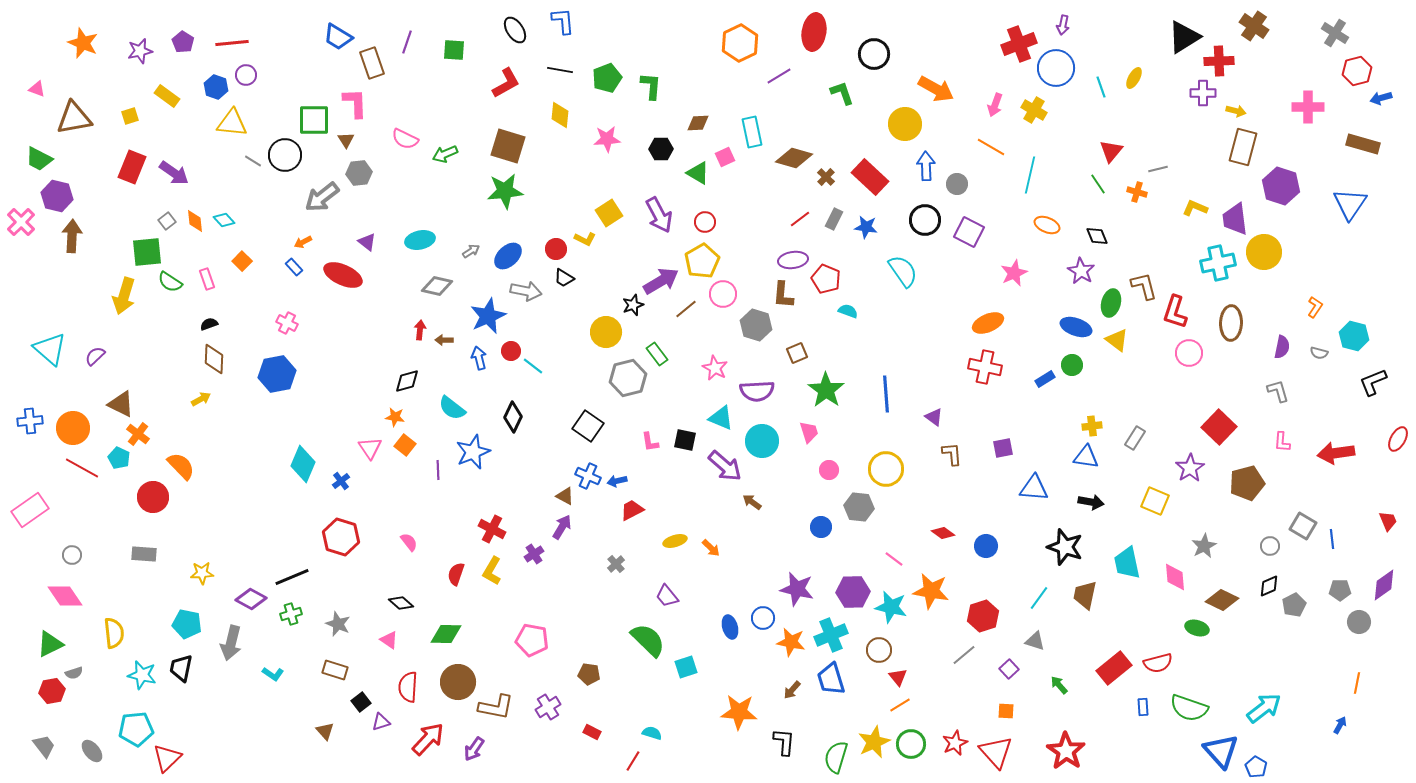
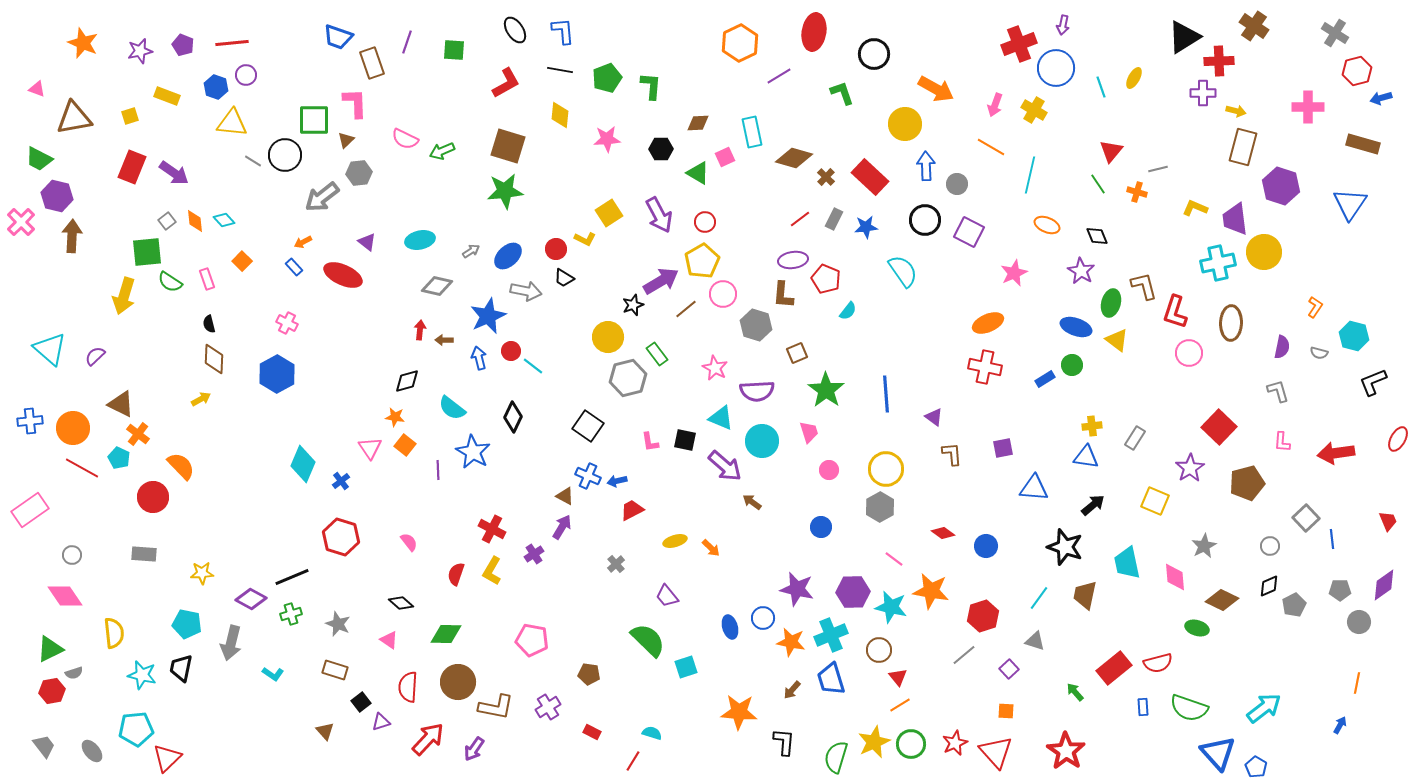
blue L-shape at (563, 21): moved 10 px down
blue trapezoid at (338, 37): rotated 12 degrees counterclockwise
purple pentagon at (183, 42): moved 3 px down; rotated 10 degrees counterclockwise
yellow rectangle at (167, 96): rotated 15 degrees counterclockwise
brown triangle at (346, 140): rotated 18 degrees clockwise
green arrow at (445, 154): moved 3 px left, 3 px up
blue star at (866, 227): rotated 15 degrees counterclockwise
cyan semicircle at (848, 311): rotated 108 degrees clockwise
black semicircle at (209, 324): rotated 84 degrees counterclockwise
yellow circle at (606, 332): moved 2 px right, 5 px down
blue hexagon at (277, 374): rotated 18 degrees counterclockwise
blue star at (473, 452): rotated 20 degrees counterclockwise
black arrow at (1091, 502): moved 2 px right, 3 px down; rotated 50 degrees counterclockwise
gray hexagon at (859, 507): moved 21 px right; rotated 24 degrees clockwise
gray square at (1303, 526): moved 3 px right, 8 px up; rotated 16 degrees clockwise
green triangle at (50, 644): moved 5 px down
green arrow at (1059, 685): moved 16 px right, 7 px down
blue triangle at (1221, 751): moved 3 px left, 2 px down
